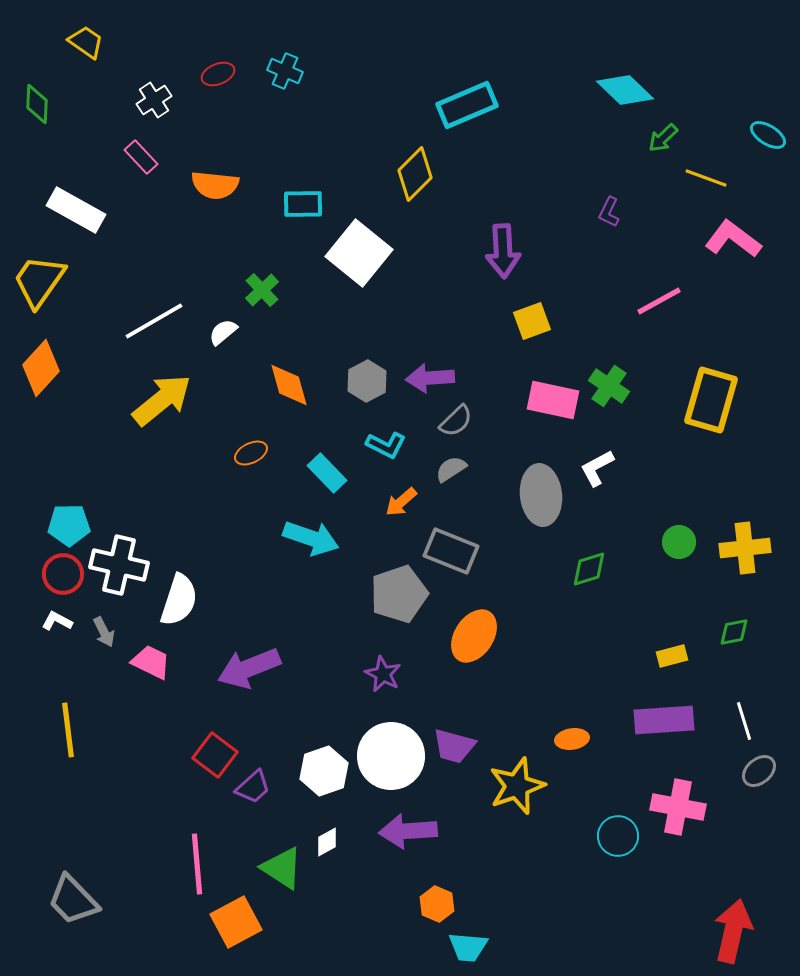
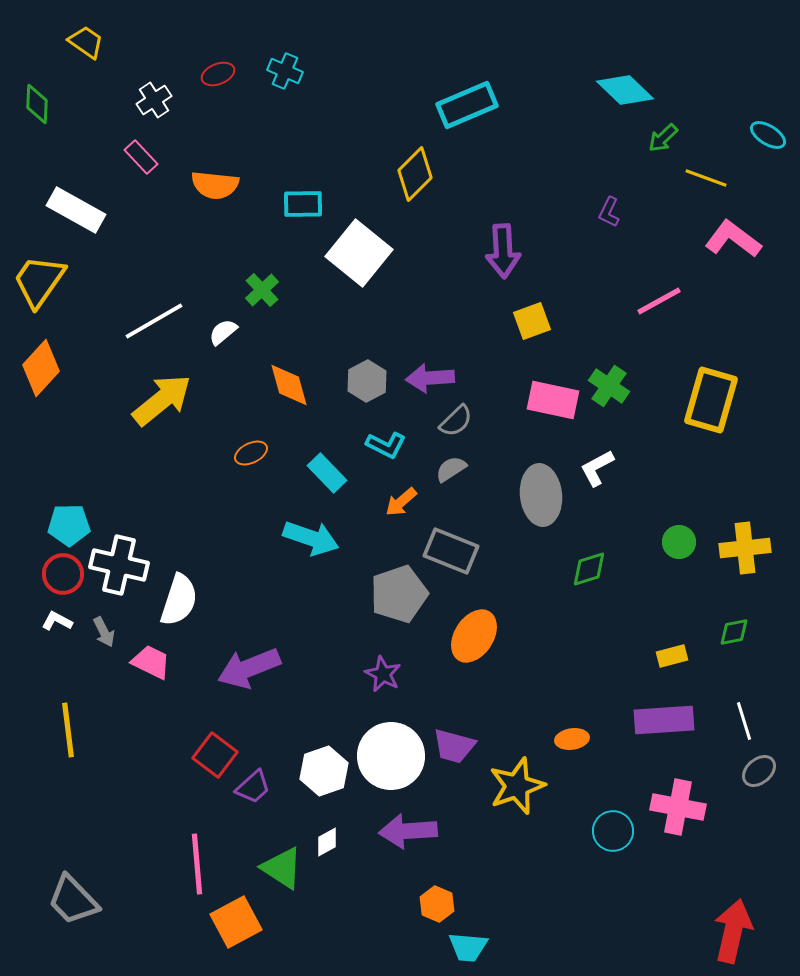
cyan circle at (618, 836): moved 5 px left, 5 px up
